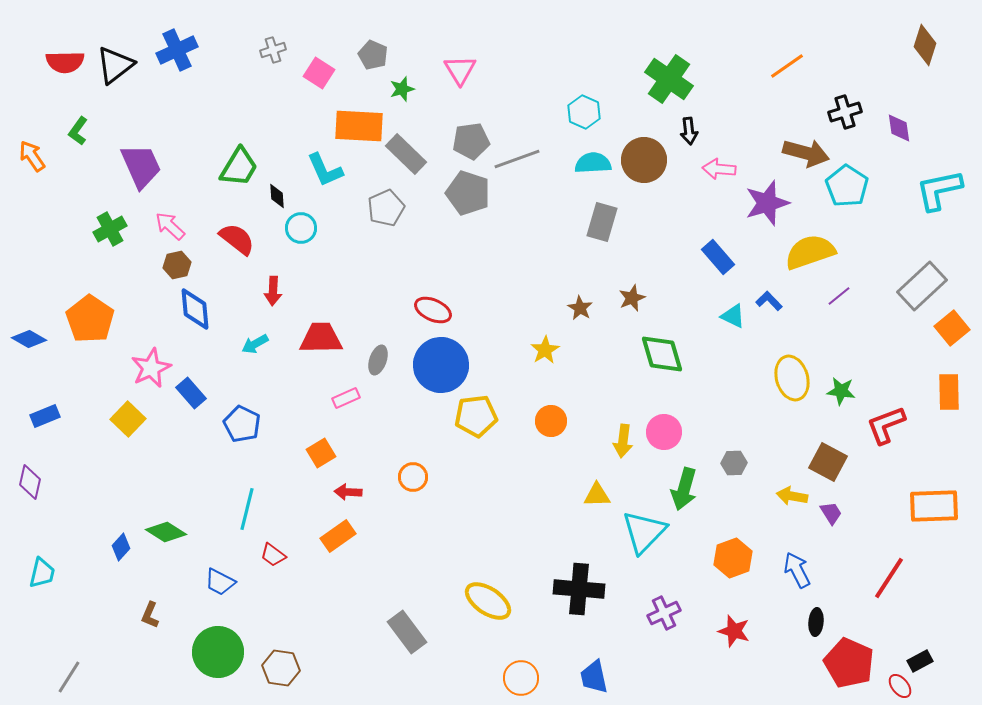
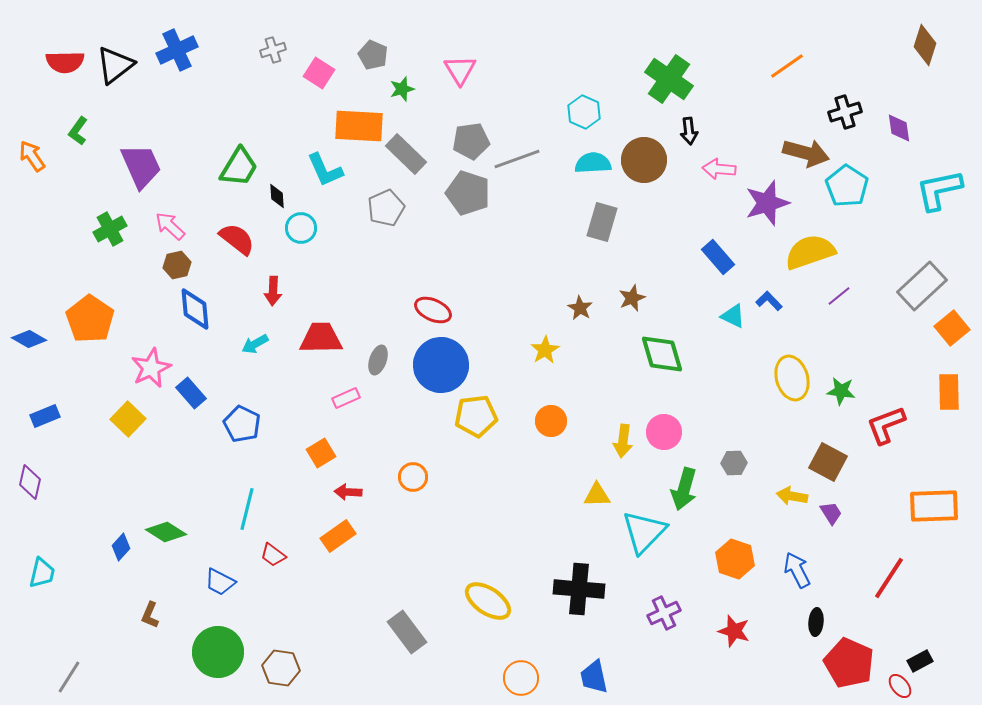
orange hexagon at (733, 558): moved 2 px right, 1 px down; rotated 21 degrees counterclockwise
